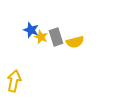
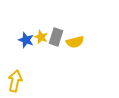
blue star: moved 5 px left, 10 px down
gray rectangle: rotated 36 degrees clockwise
yellow arrow: moved 1 px right
